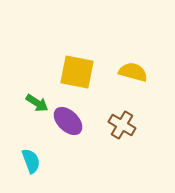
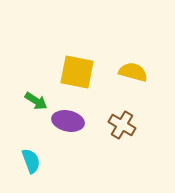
green arrow: moved 1 px left, 2 px up
purple ellipse: rotated 32 degrees counterclockwise
